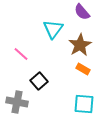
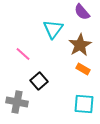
pink line: moved 2 px right
